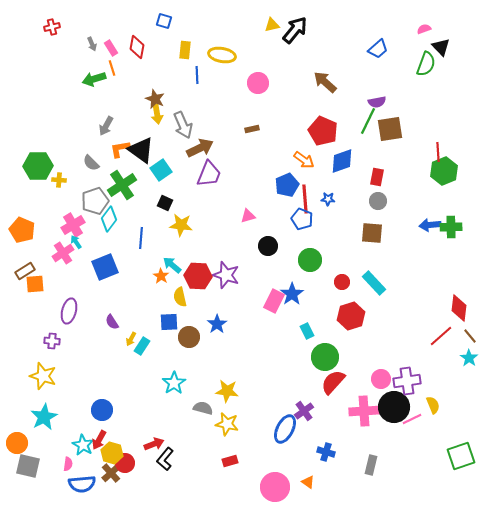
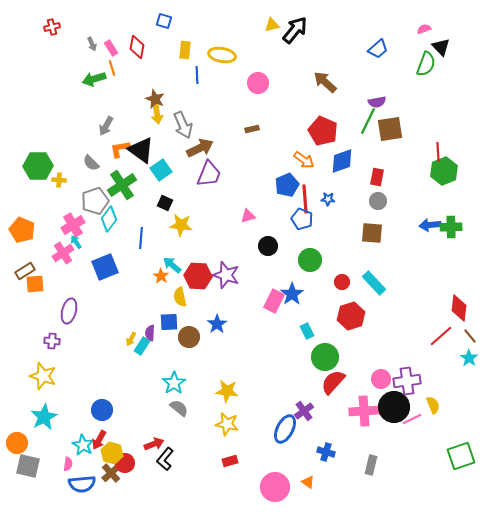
purple semicircle at (112, 322): moved 38 px right, 11 px down; rotated 35 degrees clockwise
gray semicircle at (203, 408): moved 24 px left; rotated 24 degrees clockwise
